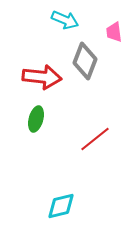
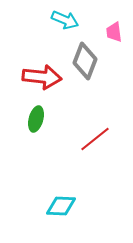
cyan diamond: rotated 16 degrees clockwise
